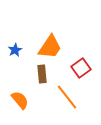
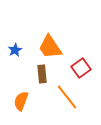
orange trapezoid: rotated 112 degrees clockwise
orange semicircle: moved 1 px right, 1 px down; rotated 120 degrees counterclockwise
